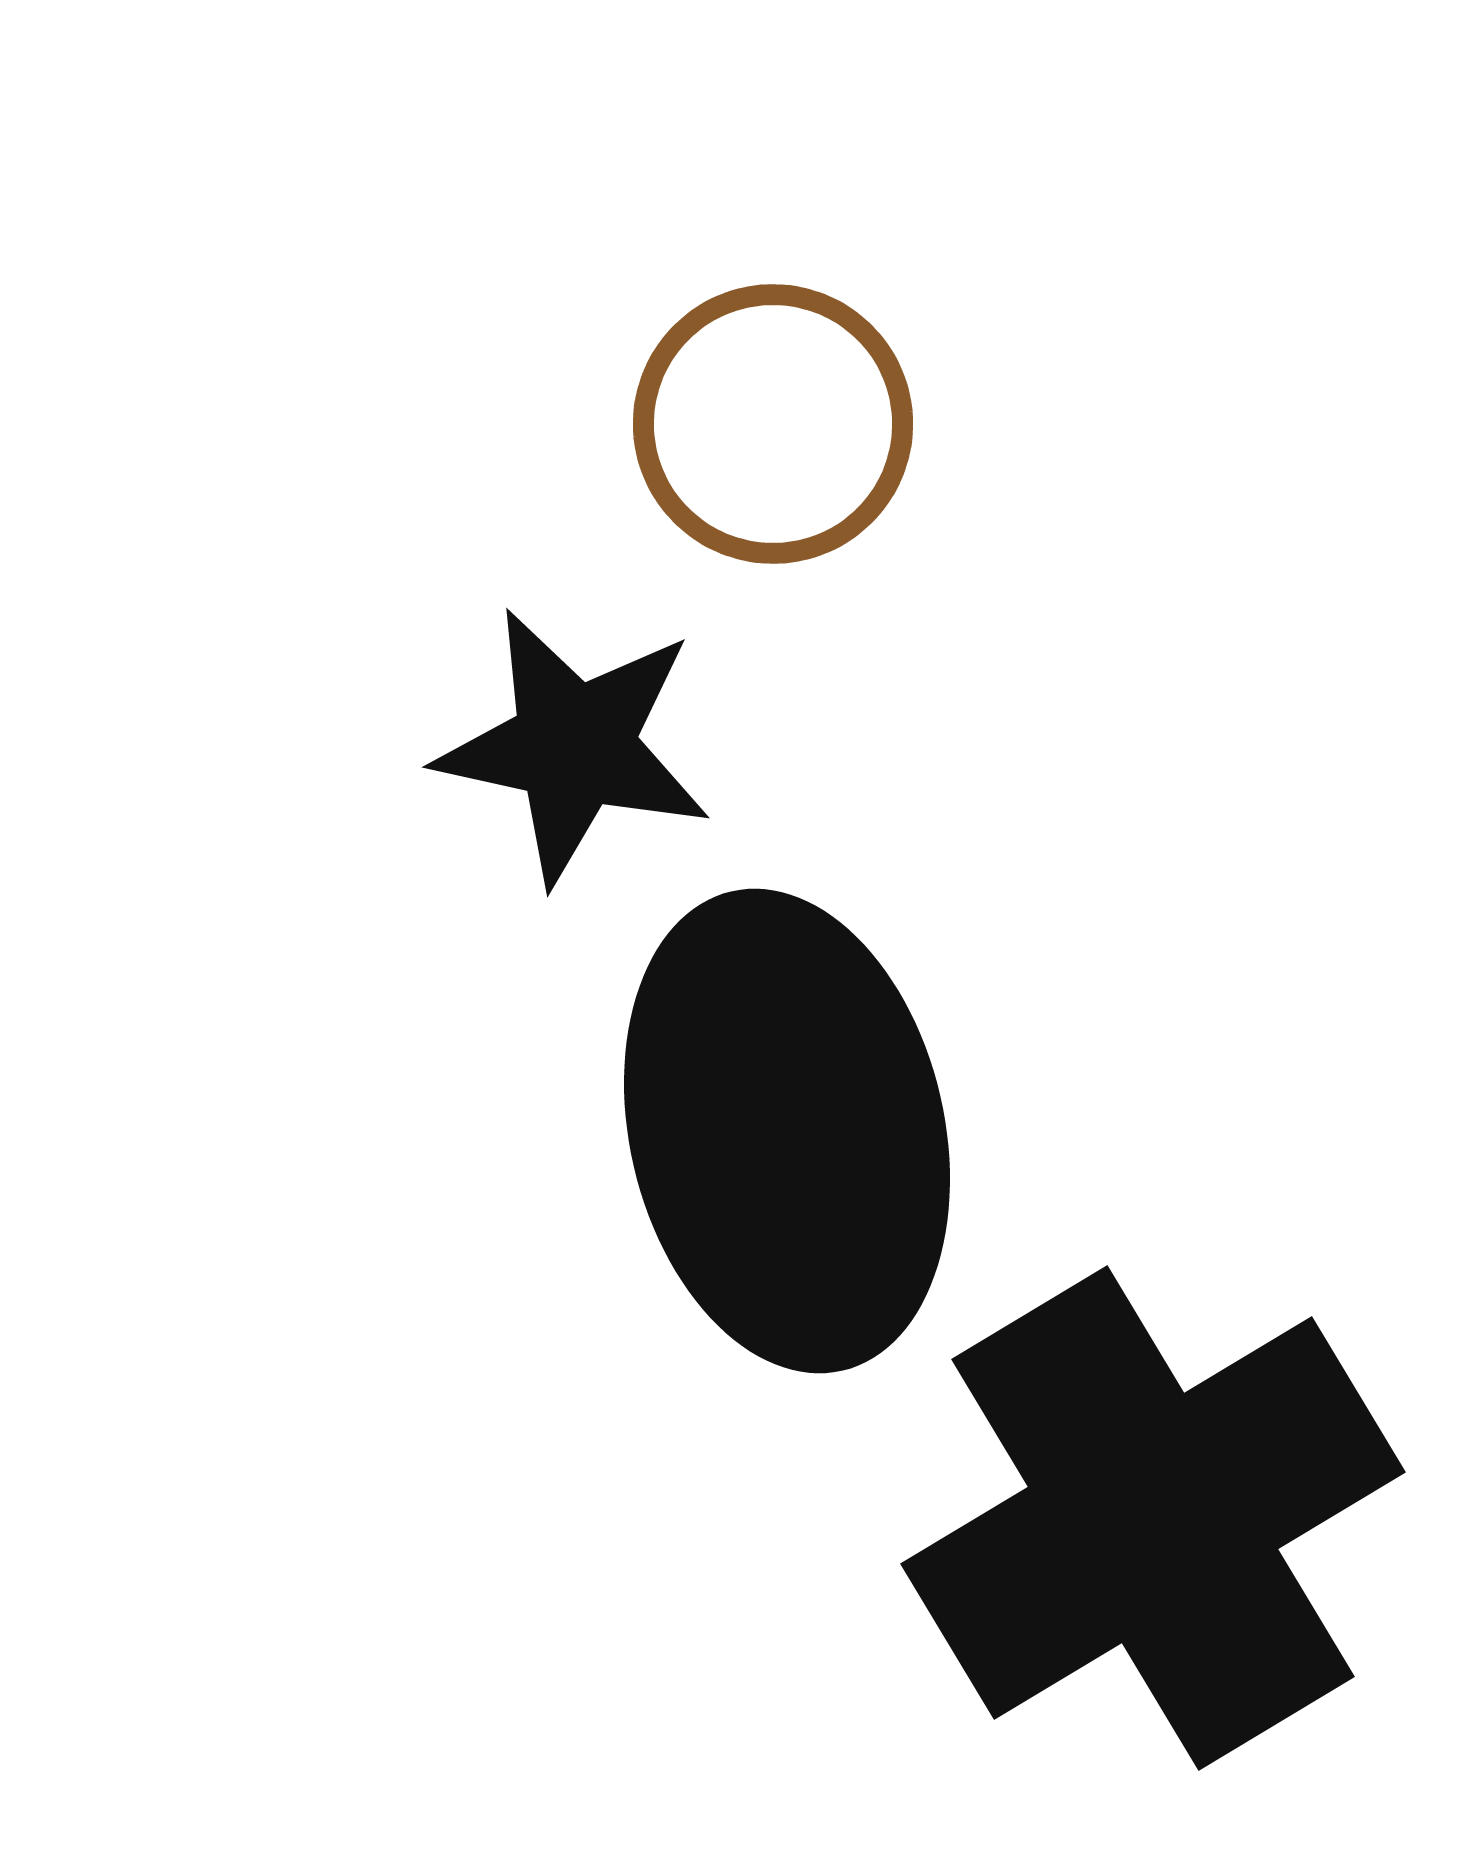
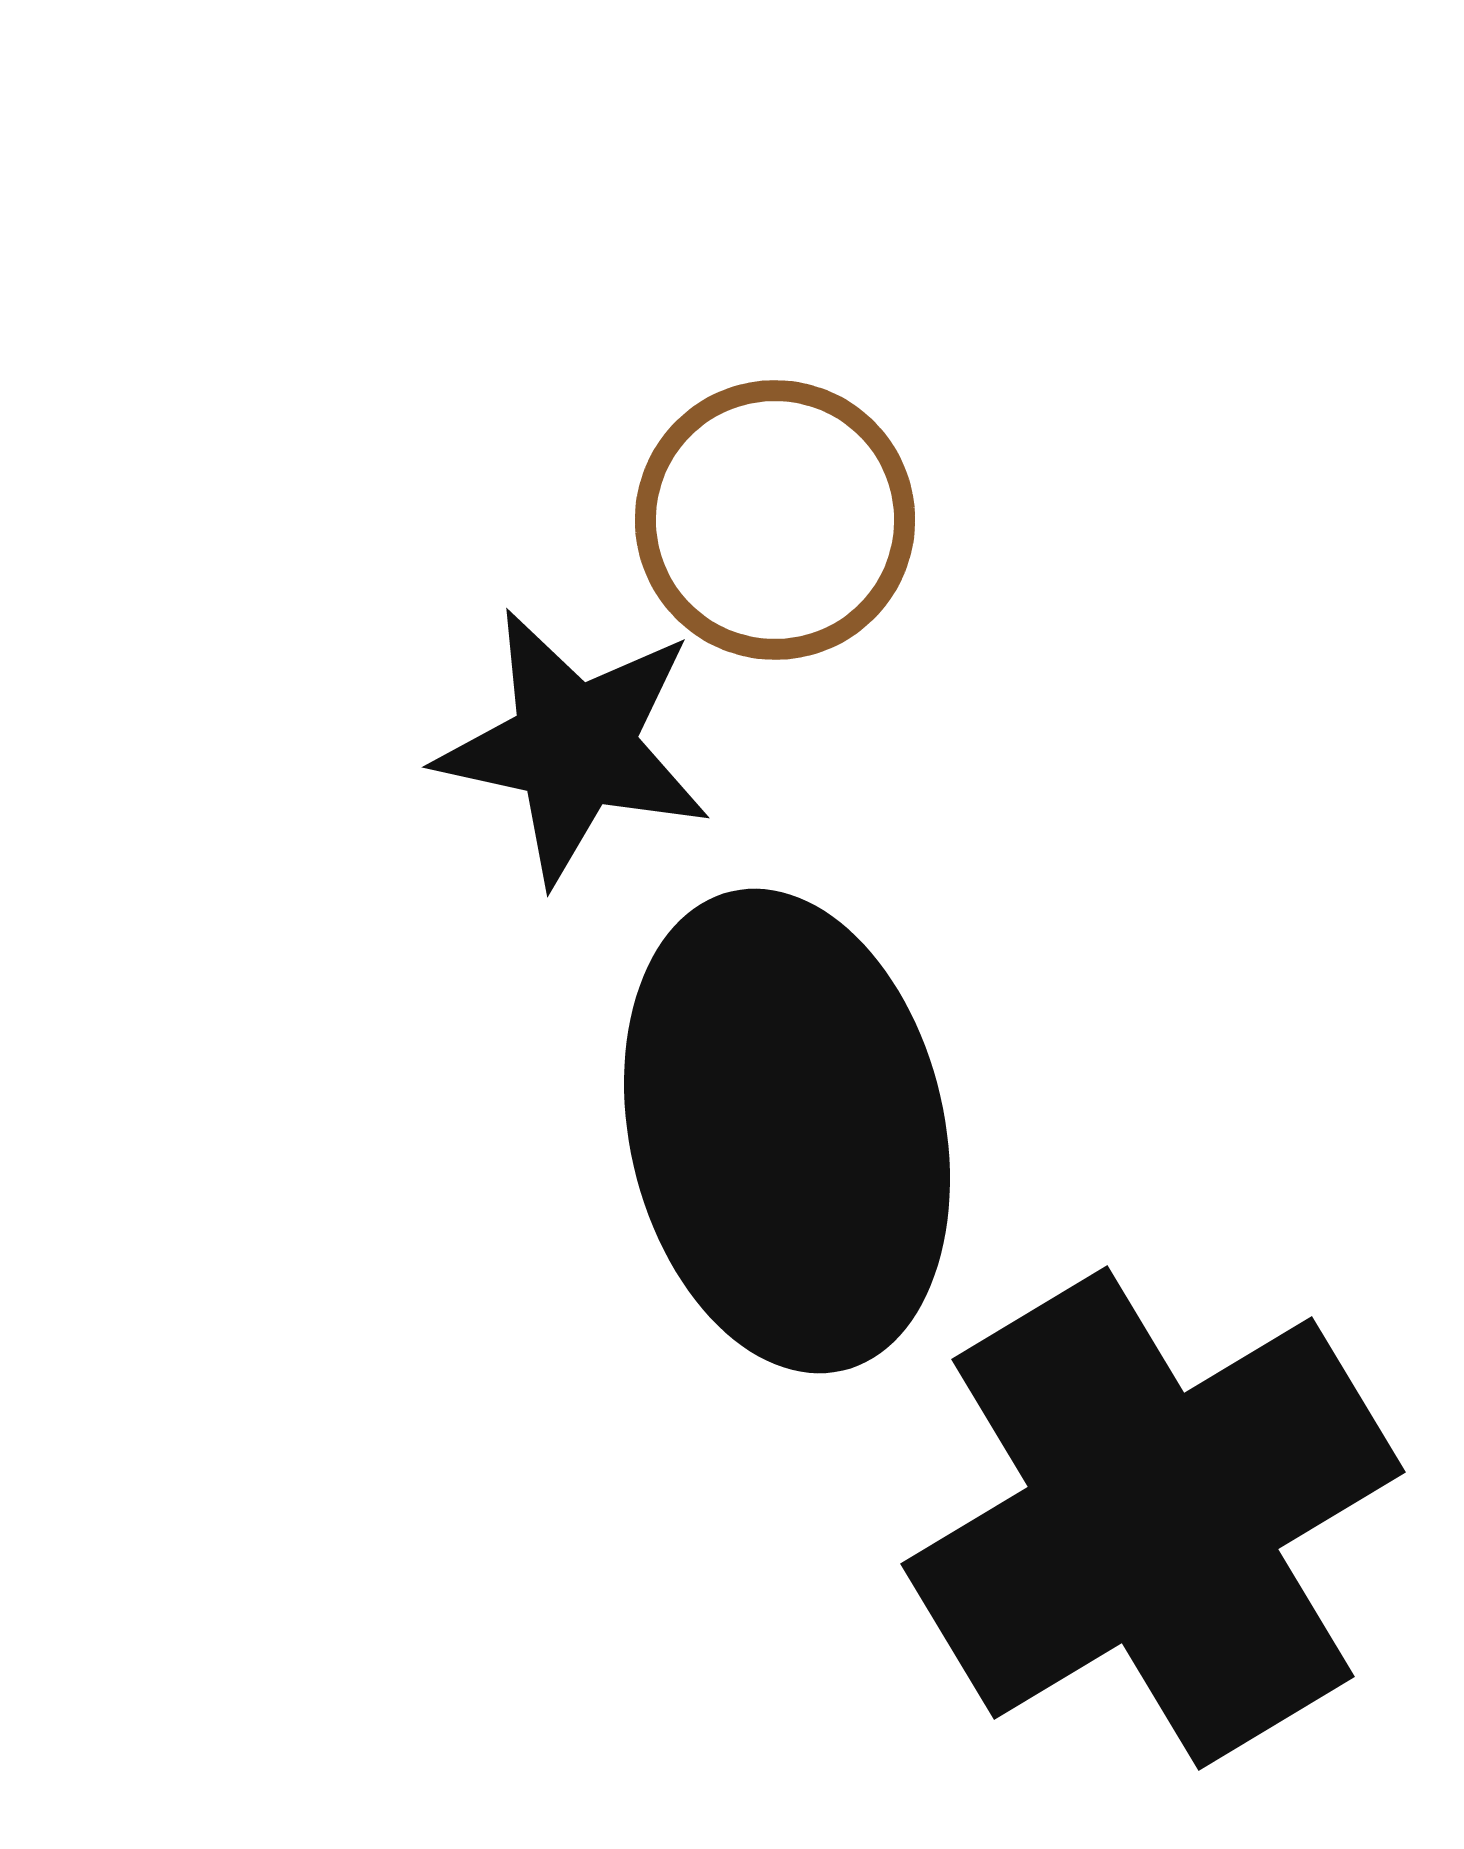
brown circle: moved 2 px right, 96 px down
